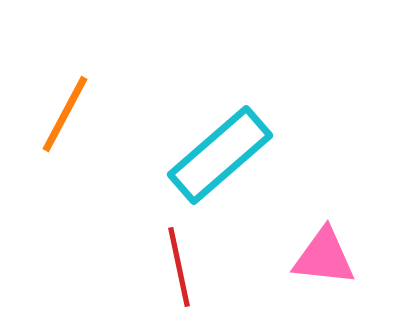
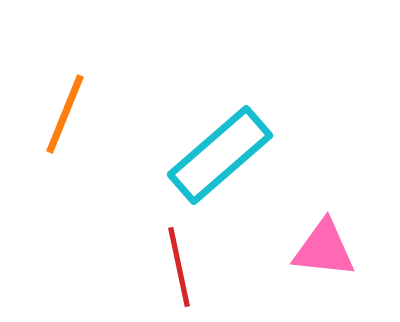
orange line: rotated 6 degrees counterclockwise
pink triangle: moved 8 px up
